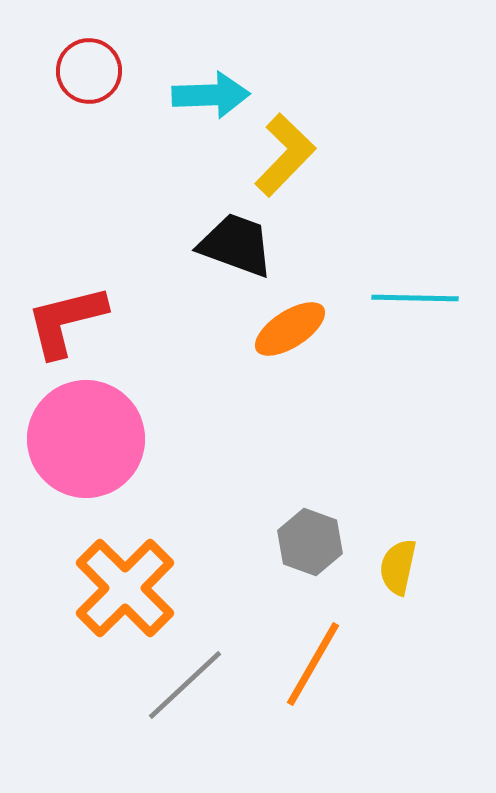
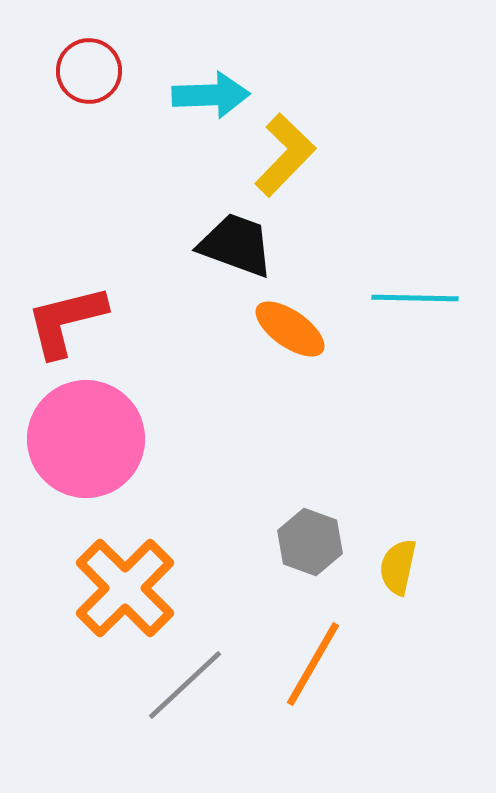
orange ellipse: rotated 68 degrees clockwise
